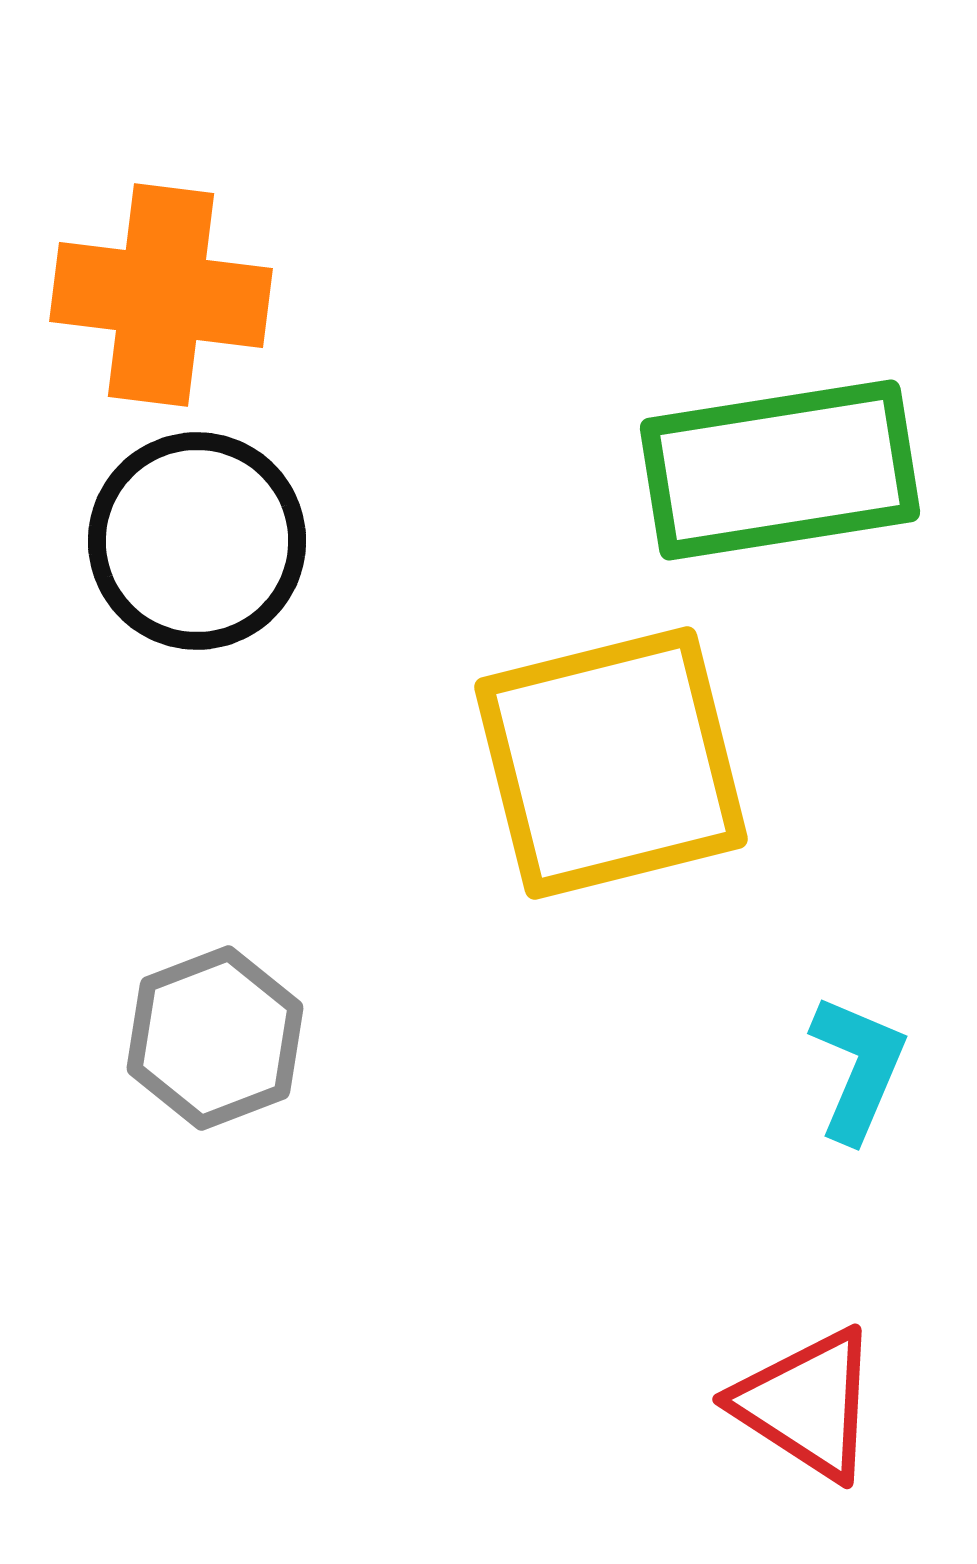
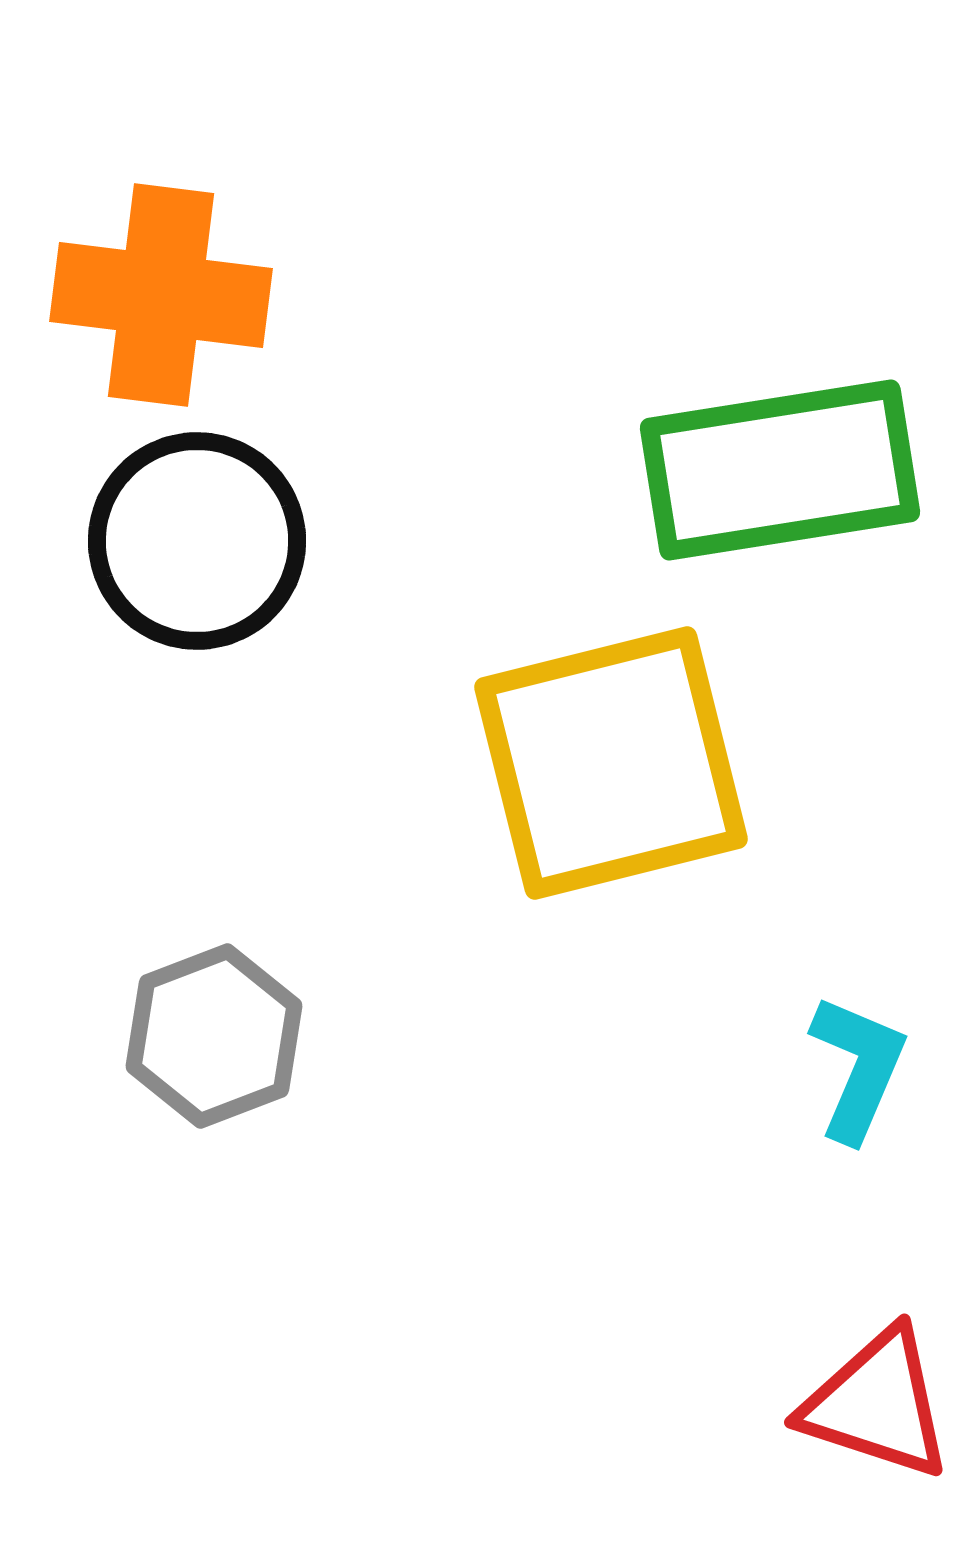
gray hexagon: moved 1 px left, 2 px up
red triangle: moved 70 px right; rotated 15 degrees counterclockwise
